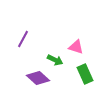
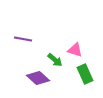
purple line: rotated 72 degrees clockwise
pink triangle: moved 1 px left, 3 px down
green arrow: rotated 14 degrees clockwise
